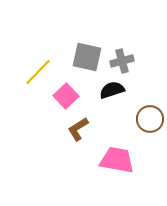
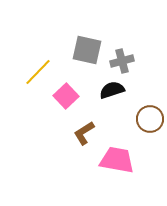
gray square: moved 7 px up
brown L-shape: moved 6 px right, 4 px down
